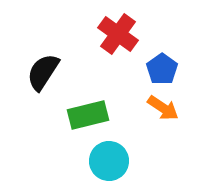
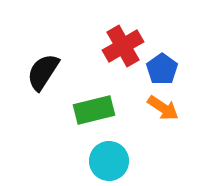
red cross: moved 5 px right, 12 px down; rotated 24 degrees clockwise
green rectangle: moved 6 px right, 5 px up
